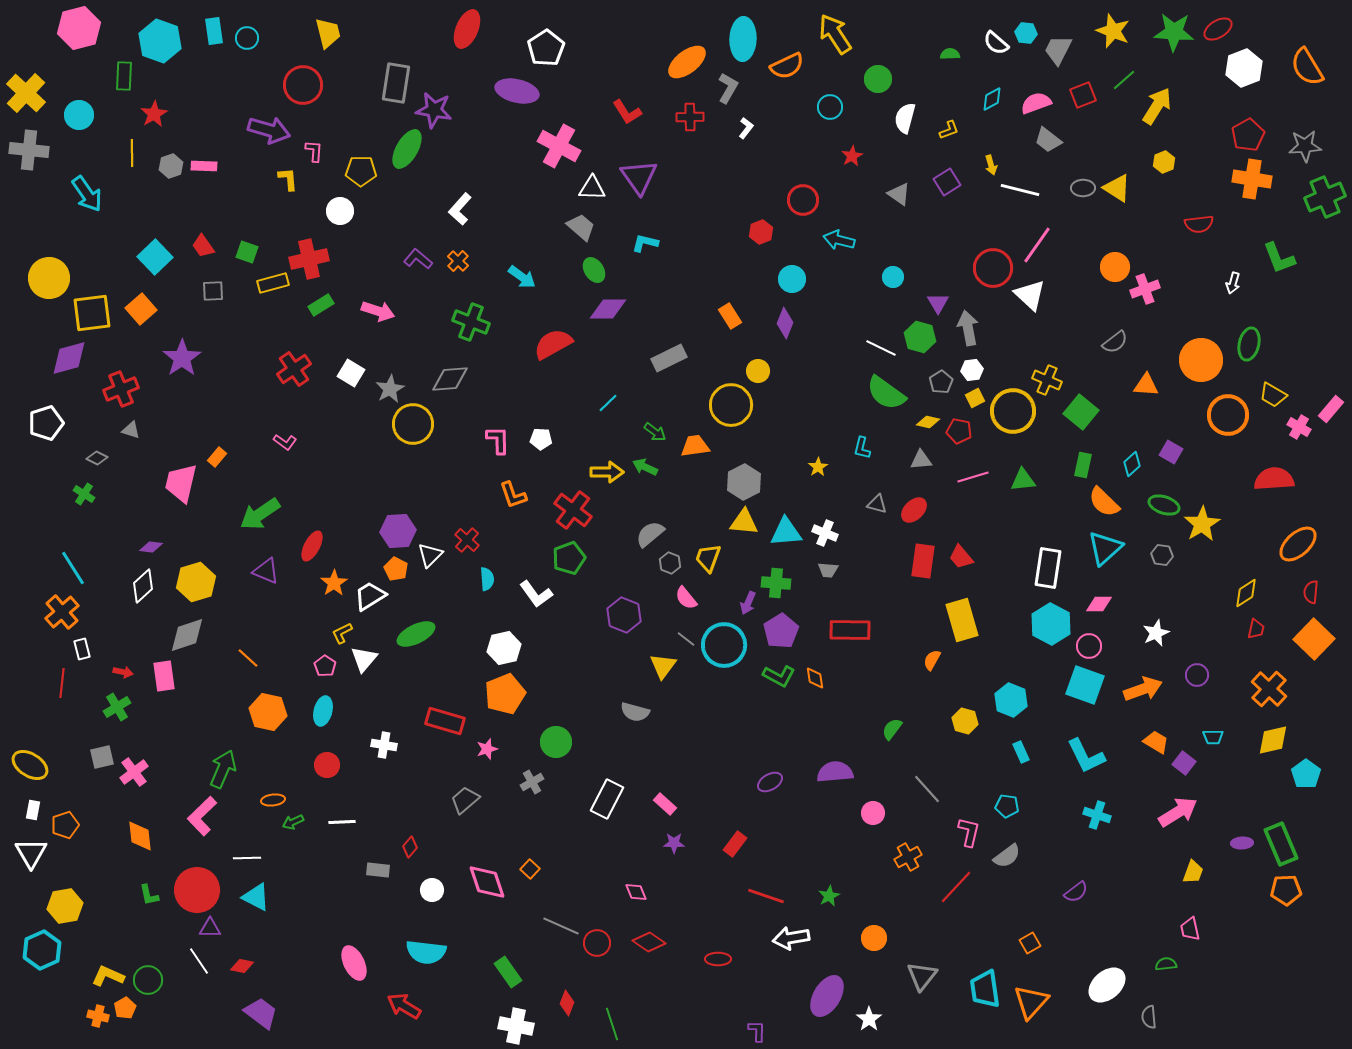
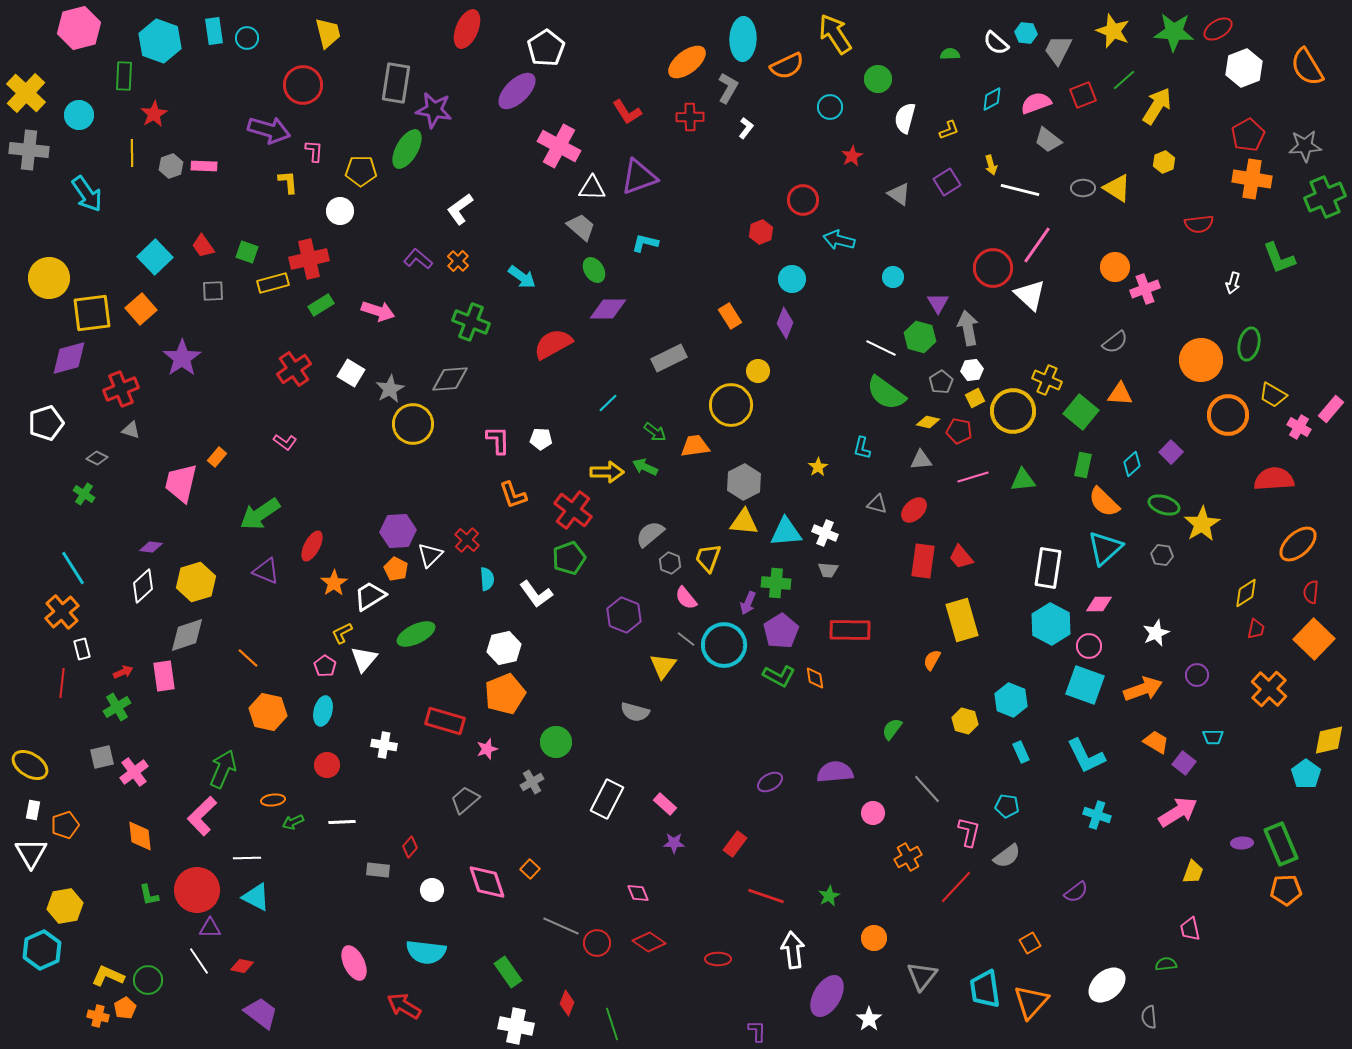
purple ellipse at (517, 91): rotated 57 degrees counterclockwise
purple triangle at (639, 177): rotated 45 degrees clockwise
yellow L-shape at (288, 179): moved 3 px down
white L-shape at (460, 209): rotated 12 degrees clockwise
orange triangle at (1146, 385): moved 26 px left, 9 px down
purple square at (1171, 452): rotated 15 degrees clockwise
red arrow at (123, 672): rotated 36 degrees counterclockwise
yellow diamond at (1273, 740): moved 56 px right
pink diamond at (636, 892): moved 2 px right, 1 px down
white arrow at (791, 938): moved 2 px right, 12 px down; rotated 93 degrees clockwise
